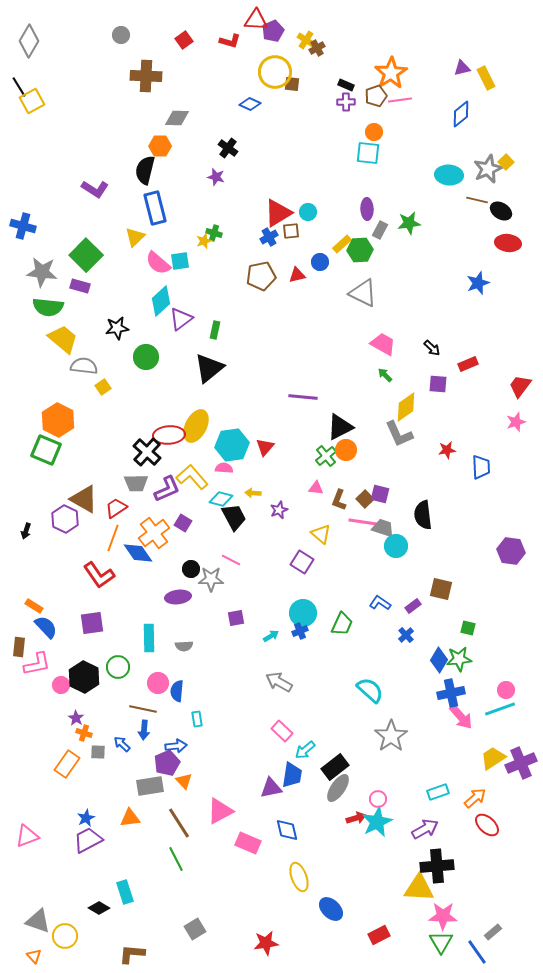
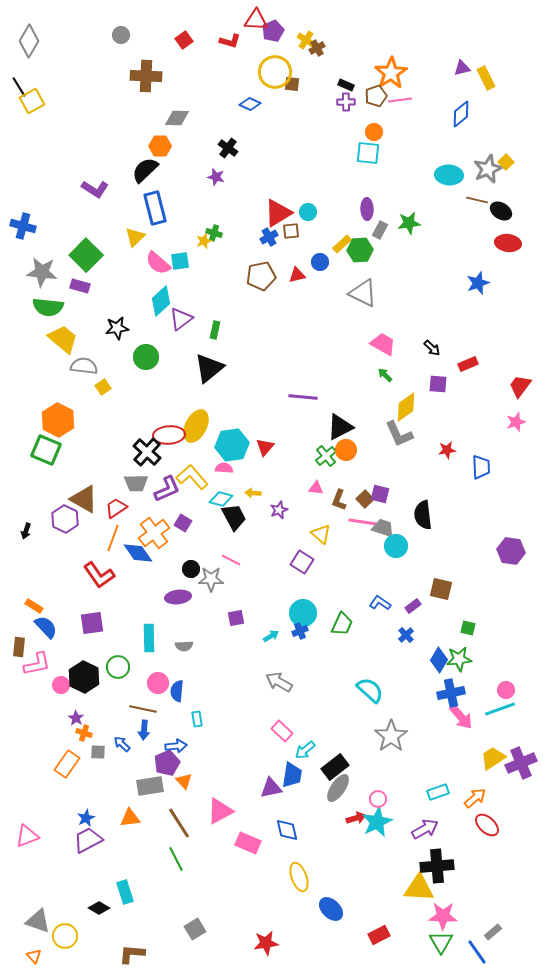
black semicircle at (145, 170): rotated 32 degrees clockwise
